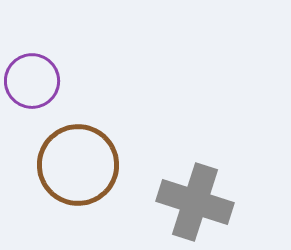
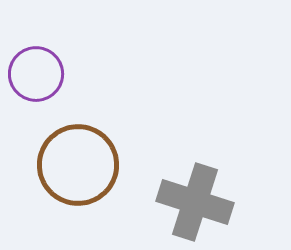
purple circle: moved 4 px right, 7 px up
